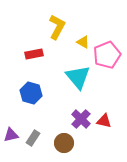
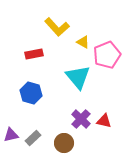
yellow L-shape: rotated 110 degrees clockwise
gray rectangle: rotated 14 degrees clockwise
